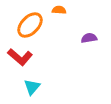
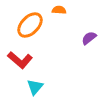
purple semicircle: rotated 28 degrees counterclockwise
red L-shape: moved 3 px down
cyan triangle: moved 3 px right
